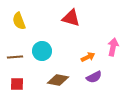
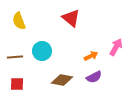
red triangle: rotated 24 degrees clockwise
pink arrow: moved 3 px right; rotated 18 degrees clockwise
orange arrow: moved 3 px right, 1 px up
brown diamond: moved 4 px right
